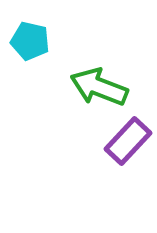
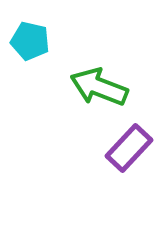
purple rectangle: moved 1 px right, 7 px down
